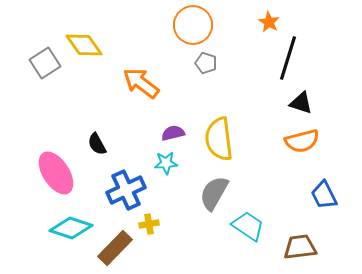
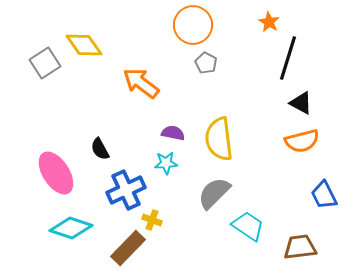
gray pentagon: rotated 10 degrees clockwise
black triangle: rotated 10 degrees clockwise
purple semicircle: rotated 25 degrees clockwise
black semicircle: moved 3 px right, 5 px down
gray semicircle: rotated 15 degrees clockwise
yellow cross: moved 3 px right, 4 px up; rotated 30 degrees clockwise
brown rectangle: moved 13 px right
